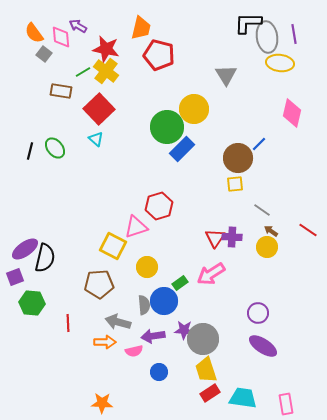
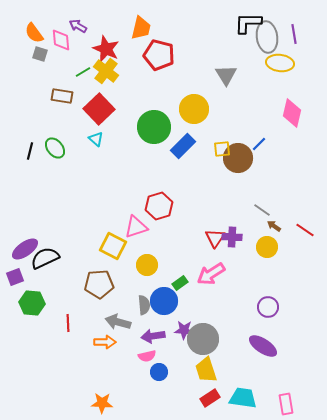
pink diamond at (61, 37): moved 3 px down
red star at (106, 49): rotated 12 degrees clockwise
gray square at (44, 54): moved 4 px left; rotated 21 degrees counterclockwise
brown rectangle at (61, 91): moved 1 px right, 5 px down
green circle at (167, 127): moved 13 px left
blue rectangle at (182, 149): moved 1 px right, 3 px up
yellow square at (235, 184): moved 13 px left, 35 px up
red line at (308, 230): moved 3 px left
brown arrow at (271, 231): moved 3 px right, 5 px up
black semicircle at (45, 258): rotated 128 degrees counterclockwise
yellow circle at (147, 267): moved 2 px up
purple circle at (258, 313): moved 10 px right, 6 px up
pink semicircle at (134, 351): moved 13 px right, 5 px down
red rectangle at (210, 393): moved 5 px down
